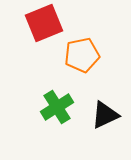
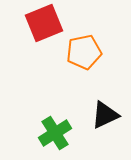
orange pentagon: moved 2 px right, 3 px up
green cross: moved 2 px left, 26 px down
